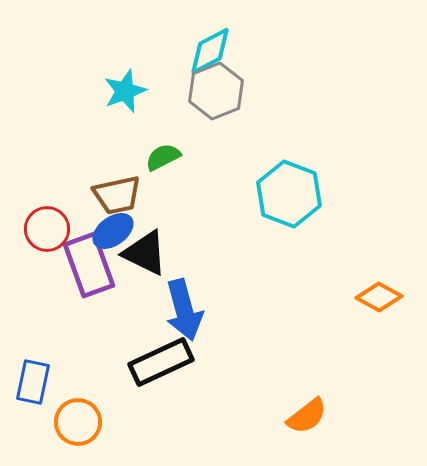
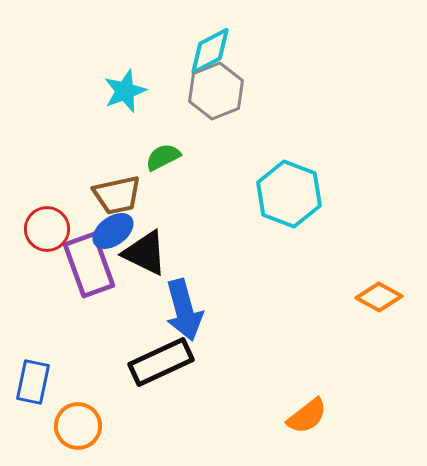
orange circle: moved 4 px down
